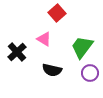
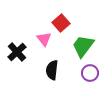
red square: moved 4 px right, 10 px down
pink triangle: rotated 21 degrees clockwise
green trapezoid: moved 1 px right, 1 px up
black semicircle: rotated 84 degrees clockwise
